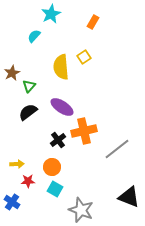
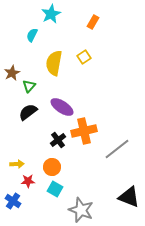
cyan semicircle: moved 2 px left, 1 px up; rotated 16 degrees counterclockwise
yellow semicircle: moved 7 px left, 4 px up; rotated 15 degrees clockwise
blue cross: moved 1 px right, 1 px up
